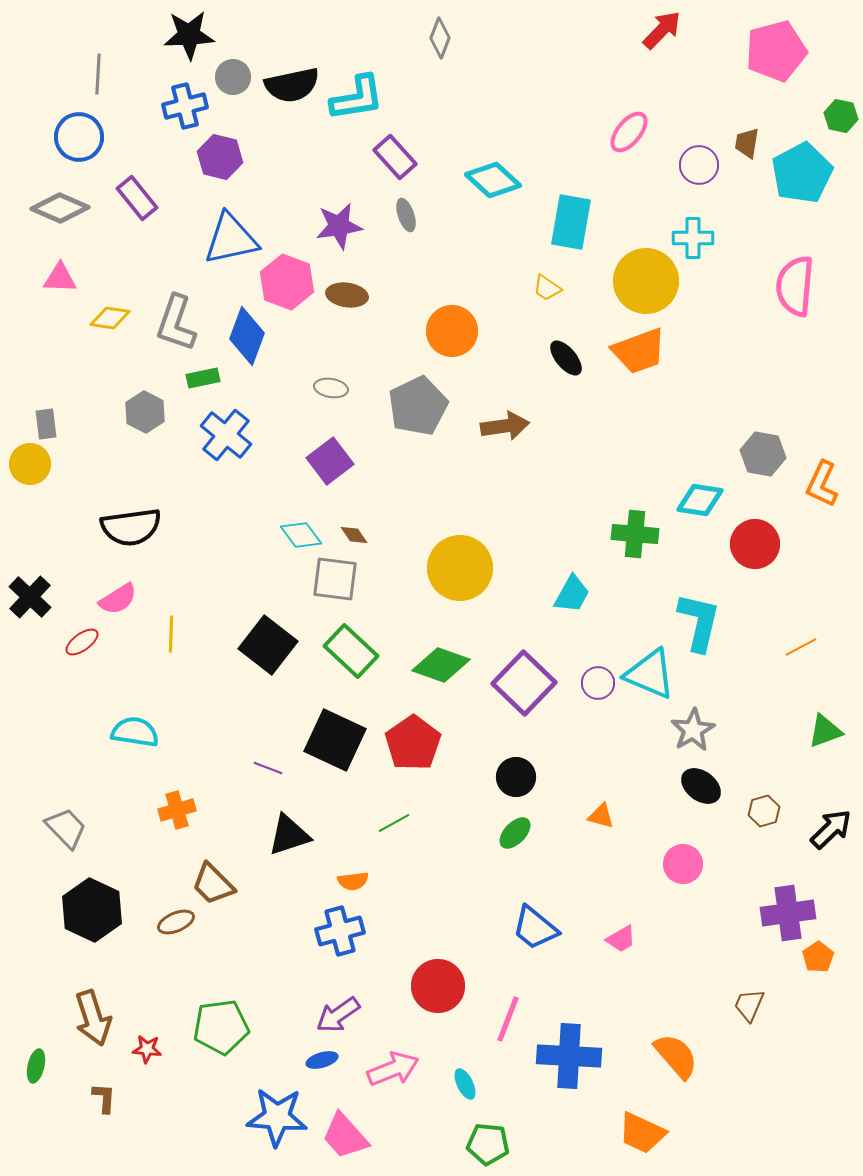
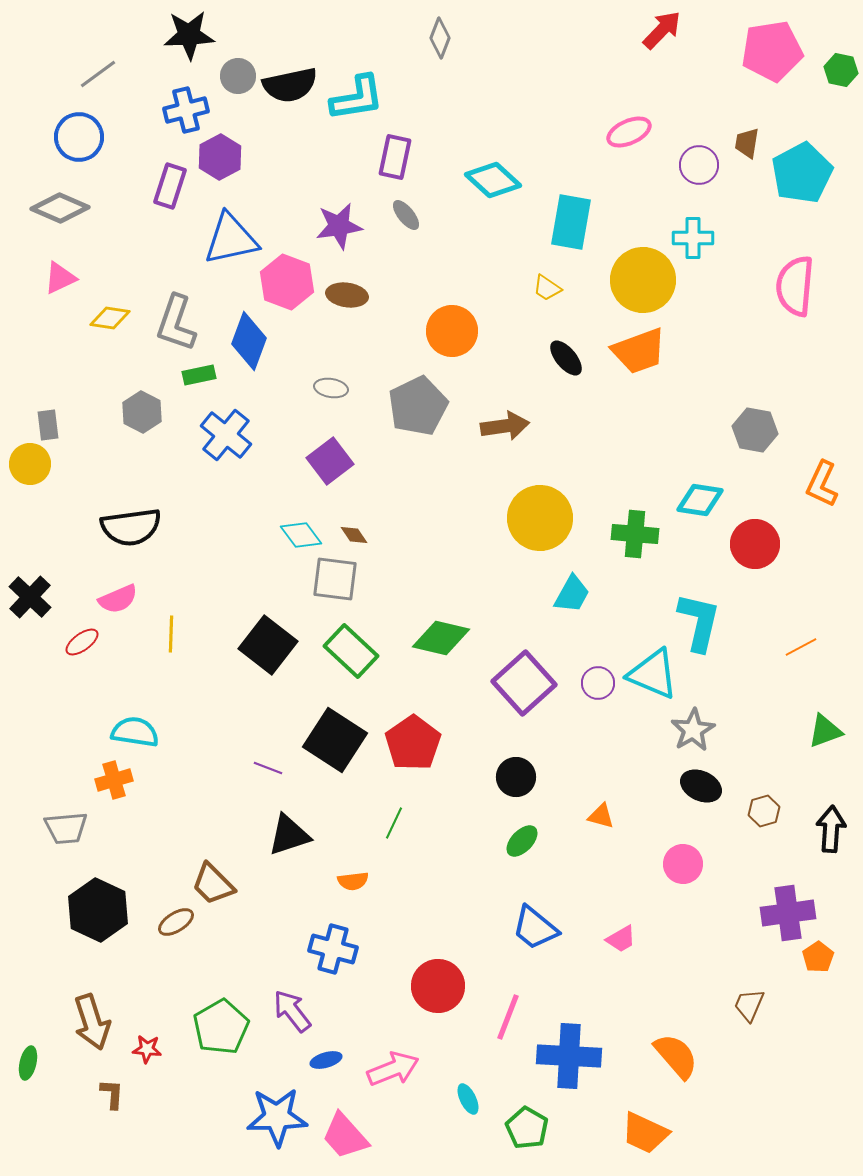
pink pentagon at (776, 51): moved 4 px left; rotated 6 degrees clockwise
gray line at (98, 74): rotated 51 degrees clockwise
gray circle at (233, 77): moved 5 px right, 1 px up
black semicircle at (292, 85): moved 2 px left
blue cross at (185, 106): moved 1 px right, 4 px down
green hexagon at (841, 116): moved 46 px up
pink ellipse at (629, 132): rotated 27 degrees clockwise
purple hexagon at (220, 157): rotated 18 degrees clockwise
purple rectangle at (395, 157): rotated 54 degrees clockwise
purple rectangle at (137, 198): moved 33 px right, 12 px up; rotated 57 degrees clockwise
gray ellipse at (406, 215): rotated 20 degrees counterclockwise
pink triangle at (60, 278): rotated 27 degrees counterclockwise
yellow circle at (646, 281): moved 3 px left, 1 px up
blue diamond at (247, 336): moved 2 px right, 5 px down
green rectangle at (203, 378): moved 4 px left, 3 px up
gray hexagon at (145, 412): moved 3 px left
gray rectangle at (46, 424): moved 2 px right, 1 px down
gray hexagon at (763, 454): moved 8 px left, 24 px up
yellow circle at (460, 568): moved 80 px right, 50 px up
pink semicircle at (118, 599): rotated 9 degrees clockwise
green diamond at (441, 665): moved 27 px up; rotated 6 degrees counterclockwise
cyan triangle at (650, 674): moved 3 px right
purple square at (524, 683): rotated 4 degrees clockwise
black square at (335, 740): rotated 8 degrees clockwise
black ellipse at (701, 786): rotated 12 degrees counterclockwise
orange cross at (177, 810): moved 63 px left, 30 px up
green line at (394, 823): rotated 36 degrees counterclockwise
gray trapezoid at (66, 828): rotated 129 degrees clockwise
black arrow at (831, 829): rotated 42 degrees counterclockwise
green ellipse at (515, 833): moved 7 px right, 8 px down
black hexagon at (92, 910): moved 6 px right
brown ellipse at (176, 922): rotated 9 degrees counterclockwise
blue cross at (340, 931): moved 7 px left, 18 px down; rotated 30 degrees clockwise
purple arrow at (338, 1015): moved 46 px left, 4 px up; rotated 87 degrees clockwise
brown arrow at (93, 1018): moved 1 px left, 4 px down
pink line at (508, 1019): moved 2 px up
green pentagon at (221, 1027): rotated 22 degrees counterclockwise
blue ellipse at (322, 1060): moved 4 px right
green ellipse at (36, 1066): moved 8 px left, 3 px up
cyan ellipse at (465, 1084): moved 3 px right, 15 px down
brown L-shape at (104, 1098): moved 8 px right, 4 px up
blue star at (277, 1117): rotated 6 degrees counterclockwise
orange trapezoid at (642, 1133): moved 3 px right
green pentagon at (488, 1144): moved 39 px right, 16 px up; rotated 24 degrees clockwise
